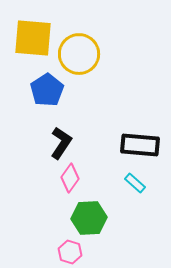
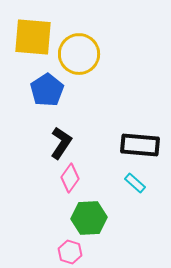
yellow square: moved 1 px up
